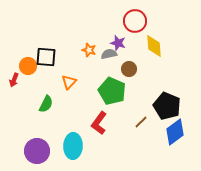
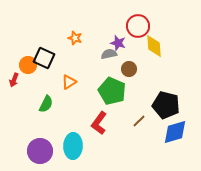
red circle: moved 3 px right, 5 px down
orange star: moved 14 px left, 12 px up
black square: moved 2 px left, 1 px down; rotated 20 degrees clockwise
orange circle: moved 1 px up
orange triangle: rotated 14 degrees clockwise
black pentagon: moved 1 px left, 1 px up; rotated 8 degrees counterclockwise
brown line: moved 2 px left, 1 px up
blue diamond: rotated 20 degrees clockwise
purple circle: moved 3 px right
